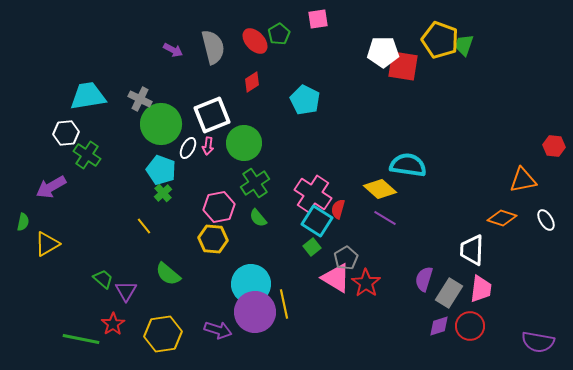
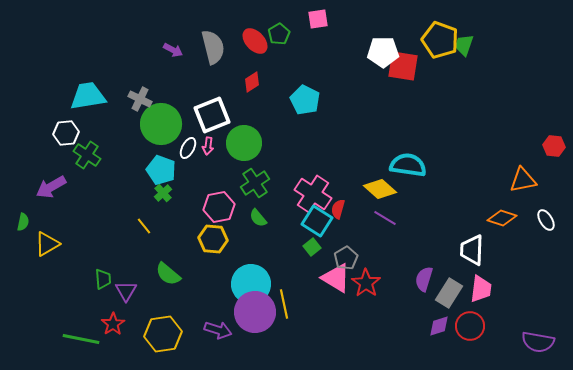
green trapezoid at (103, 279): rotated 45 degrees clockwise
